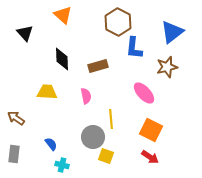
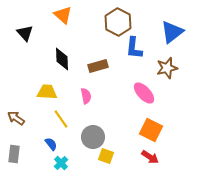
brown star: moved 1 px down
yellow line: moved 50 px left; rotated 30 degrees counterclockwise
cyan cross: moved 1 px left, 2 px up; rotated 32 degrees clockwise
